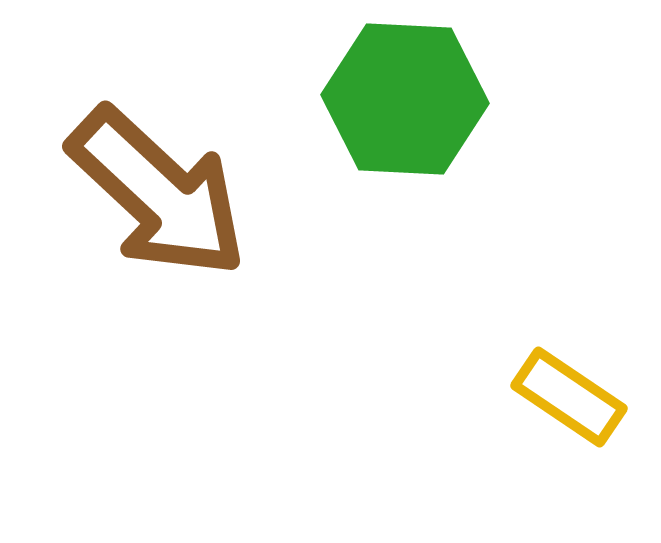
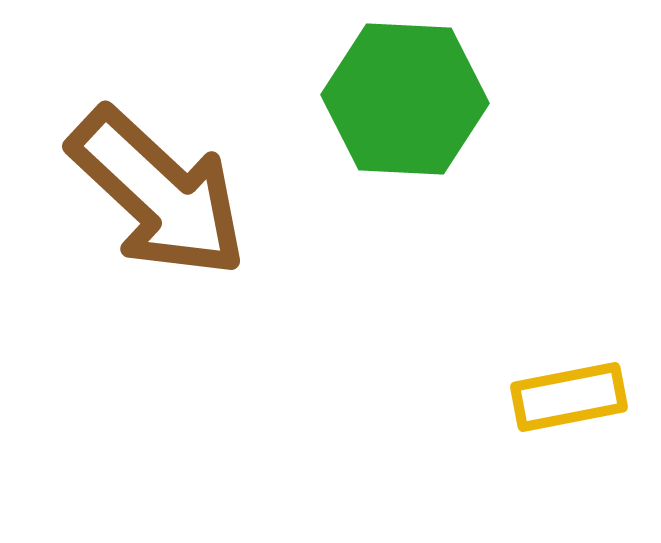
yellow rectangle: rotated 45 degrees counterclockwise
